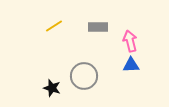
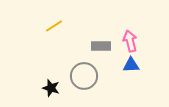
gray rectangle: moved 3 px right, 19 px down
black star: moved 1 px left
